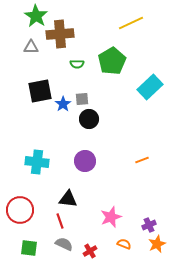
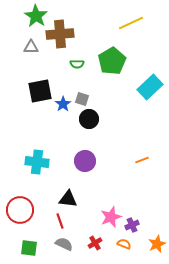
gray square: rotated 24 degrees clockwise
purple cross: moved 17 px left
red cross: moved 5 px right, 8 px up
